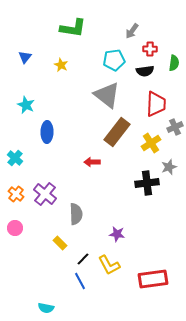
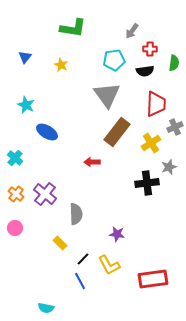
gray triangle: rotated 16 degrees clockwise
blue ellipse: rotated 60 degrees counterclockwise
